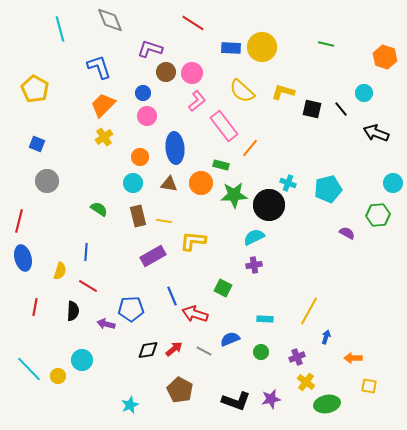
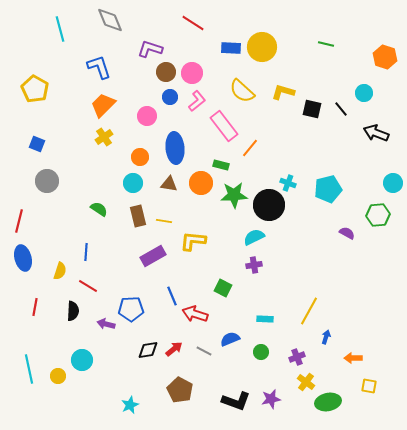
blue circle at (143, 93): moved 27 px right, 4 px down
cyan line at (29, 369): rotated 32 degrees clockwise
green ellipse at (327, 404): moved 1 px right, 2 px up
